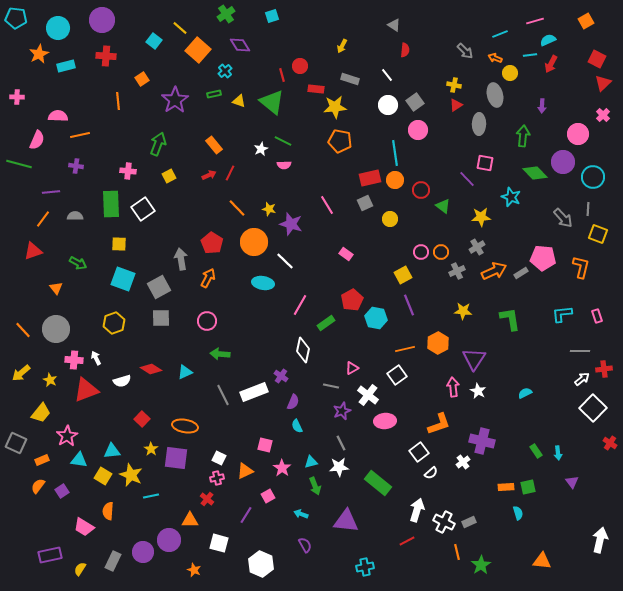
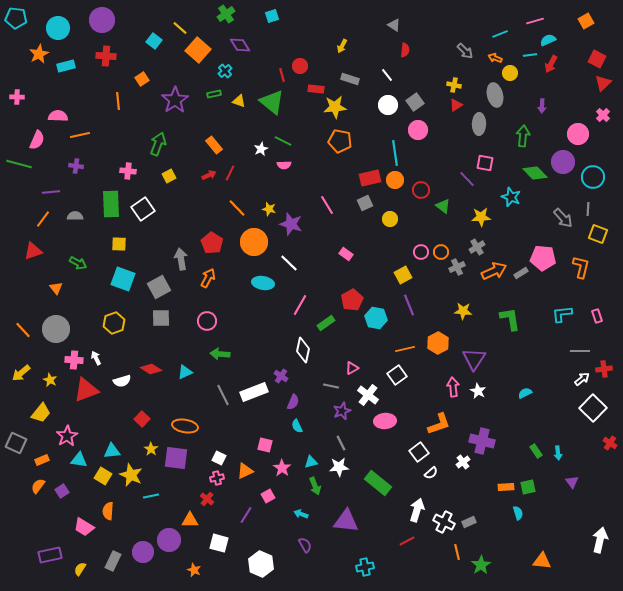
white line at (285, 261): moved 4 px right, 2 px down
gray cross at (457, 271): moved 4 px up
